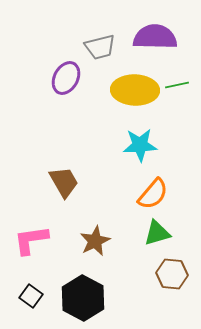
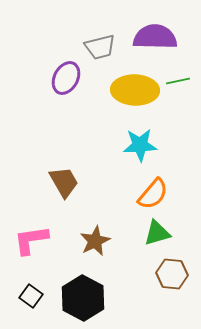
green line: moved 1 px right, 4 px up
